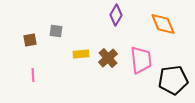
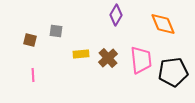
brown square: rotated 24 degrees clockwise
black pentagon: moved 8 px up
